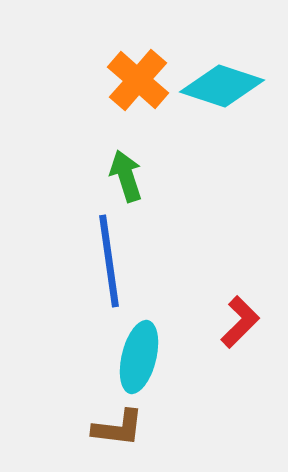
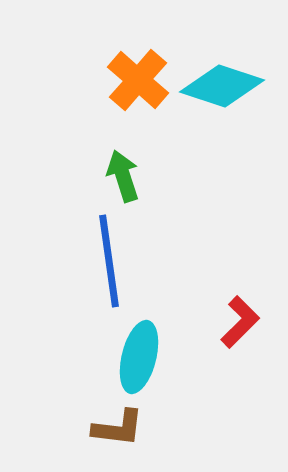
green arrow: moved 3 px left
